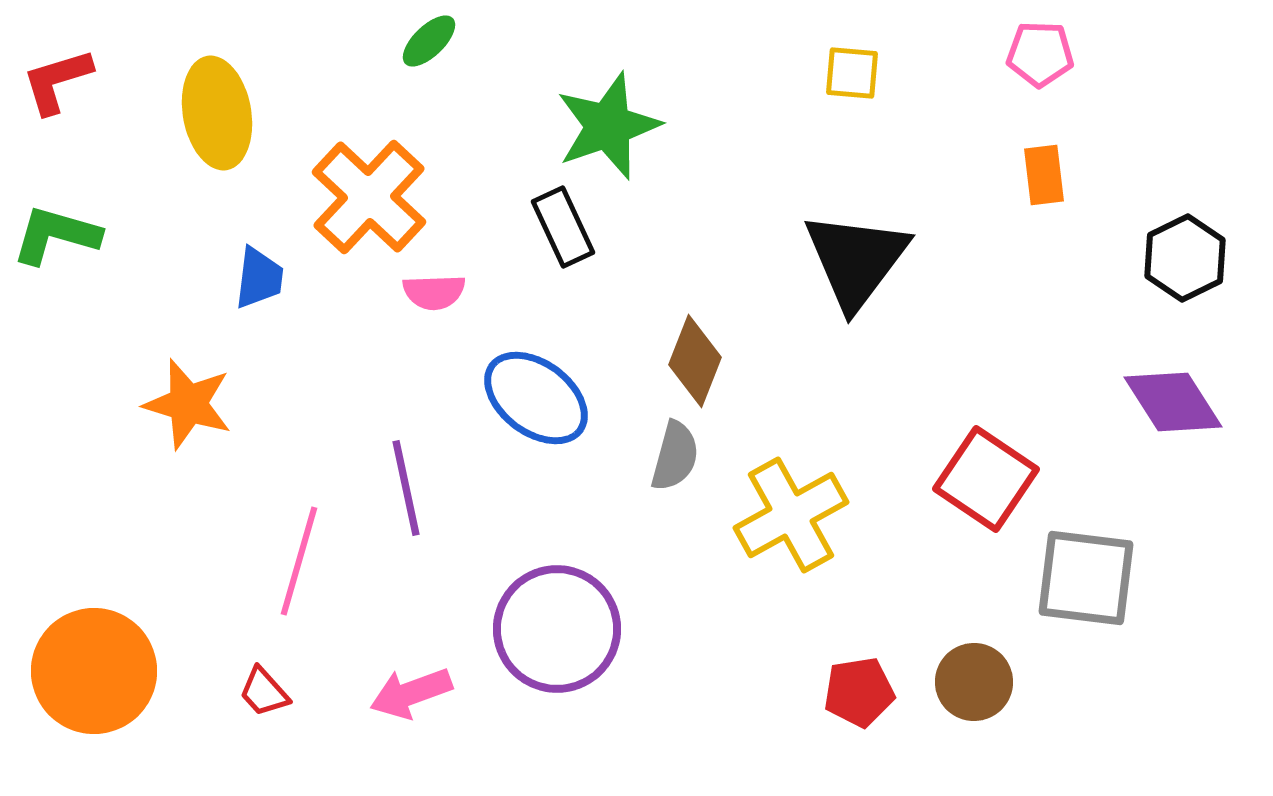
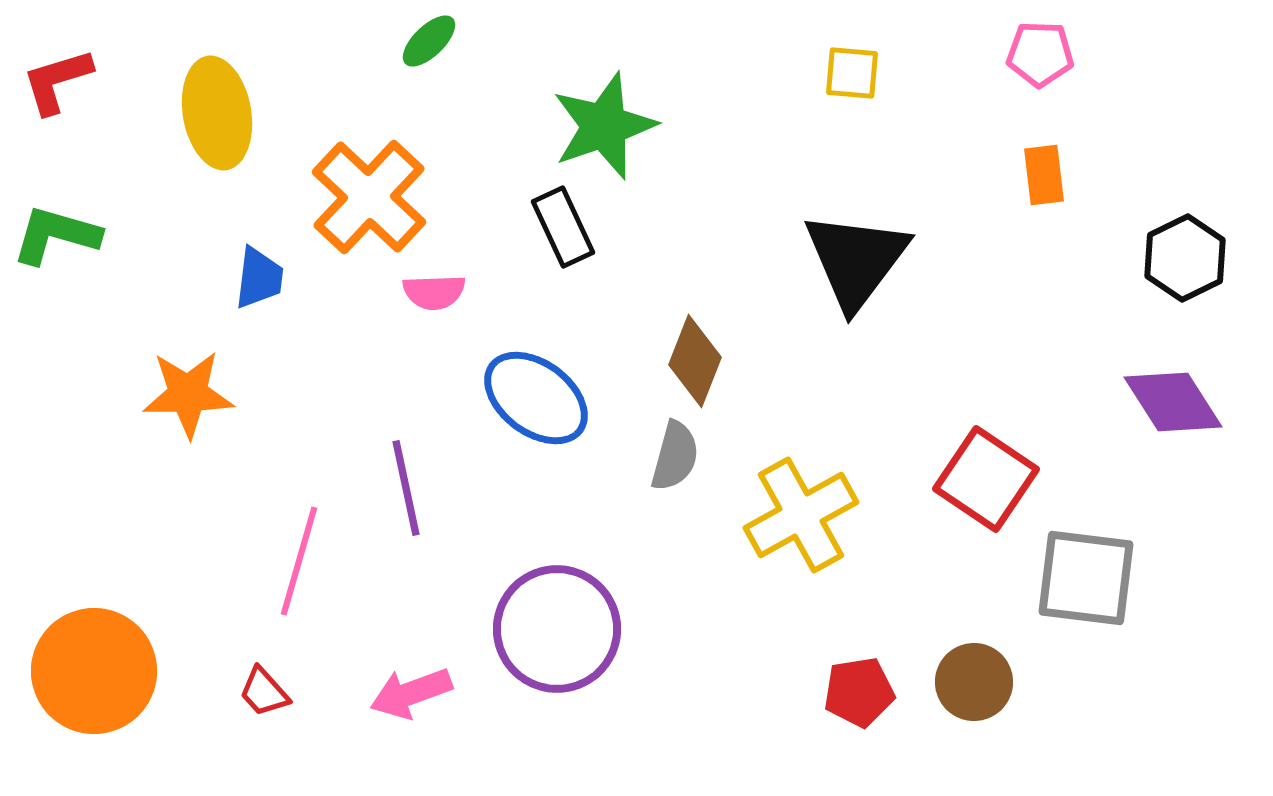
green star: moved 4 px left
orange star: moved 10 px up; rotated 18 degrees counterclockwise
yellow cross: moved 10 px right
